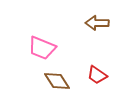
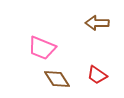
brown diamond: moved 2 px up
